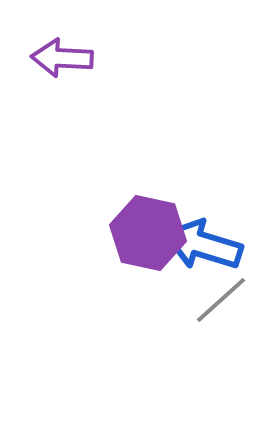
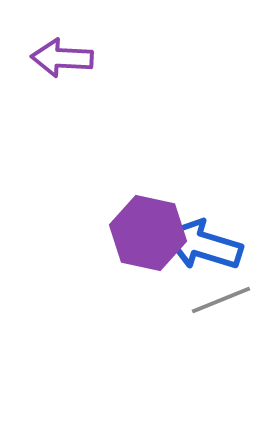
gray line: rotated 20 degrees clockwise
